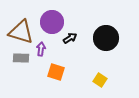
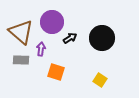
brown triangle: rotated 24 degrees clockwise
black circle: moved 4 px left
gray rectangle: moved 2 px down
